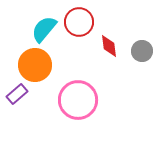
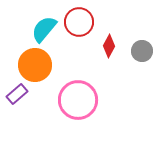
red diamond: rotated 35 degrees clockwise
